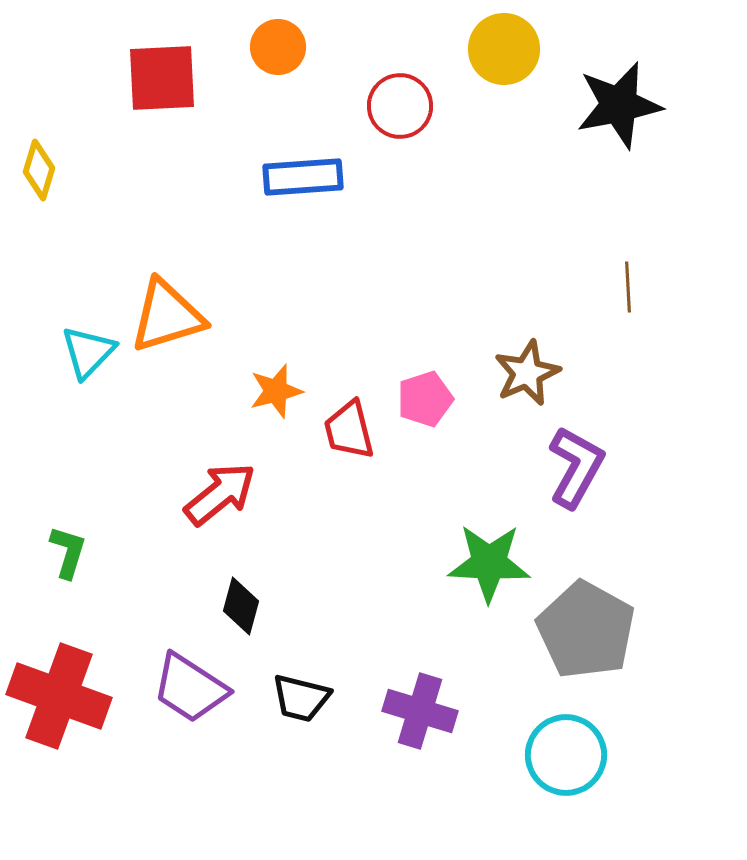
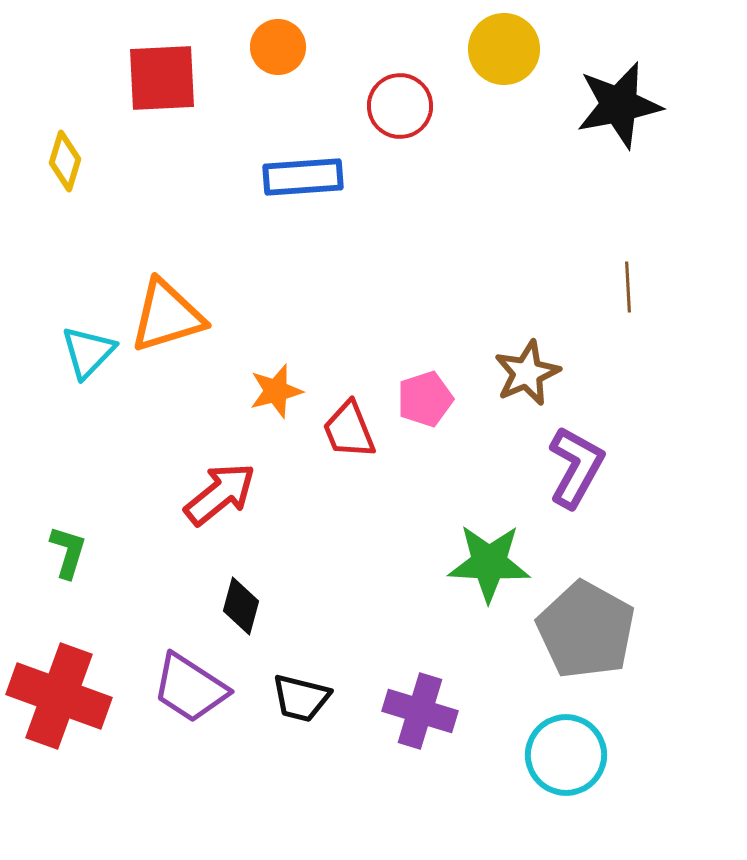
yellow diamond: moved 26 px right, 9 px up
red trapezoid: rotated 8 degrees counterclockwise
